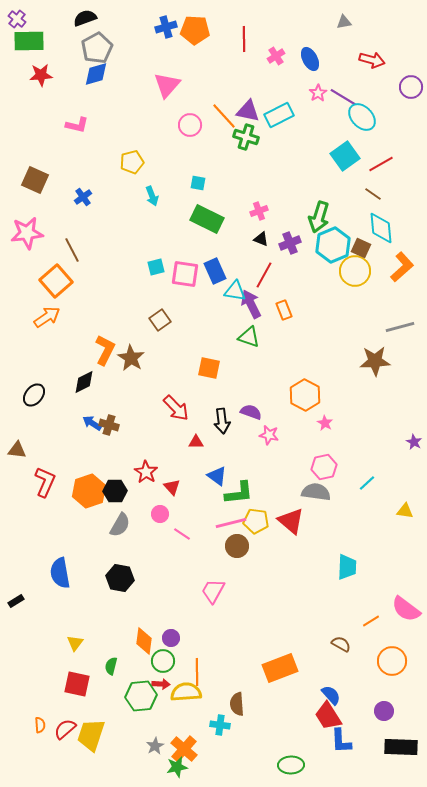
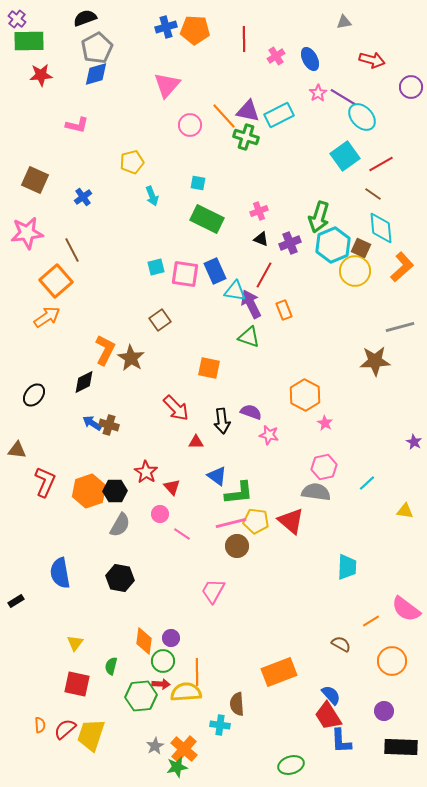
orange rectangle at (280, 668): moved 1 px left, 4 px down
green ellipse at (291, 765): rotated 15 degrees counterclockwise
